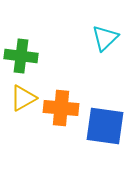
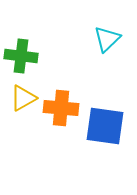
cyan triangle: moved 2 px right, 1 px down
